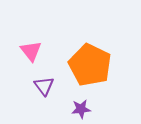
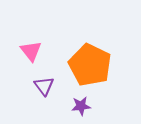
purple star: moved 3 px up
